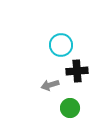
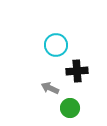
cyan circle: moved 5 px left
gray arrow: moved 3 px down; rotated 42 degrees clockwise
